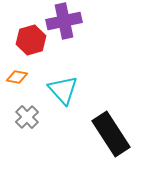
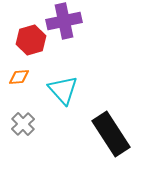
orange diamond: moved 2 px right; rotated 15 degrees counterclockwise
gray cross: moved 4 px left, 7 px down
